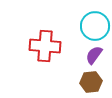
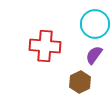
cyan circle: moved 2 px up
brown hexagon: moved 11 px left; rotated 20 degrees counterclockwise
